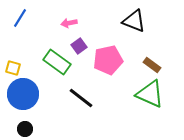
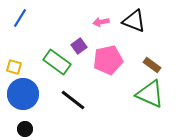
pink arrow: moved 32 px right, 1 px up
yellow square: moved 1 px right, 1 px up
black line: moved 8 px left, 2 px down
